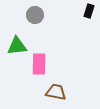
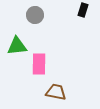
black rectangle: moved 6 px left, 1 px up
